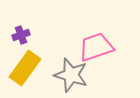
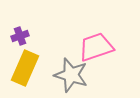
purple cross: moved 1 px left, 1 px down
yellow rectangle: rotated 12 degrees counterclockwise
